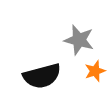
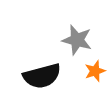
gray star: moved 2 px left
